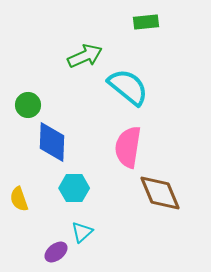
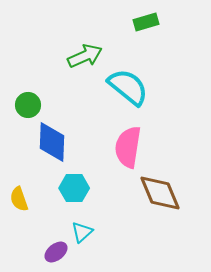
green rectangle: rotated 10 degrees counterclockwise
